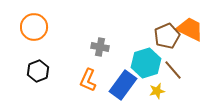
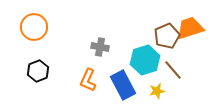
orange trapezoid: moved 1 px up; rotated 44 degrees counterclockwise
cyan hexagon: moved 1 px left, 3 px up
blue rectangle: rotated 64 degrees counterclockwise
